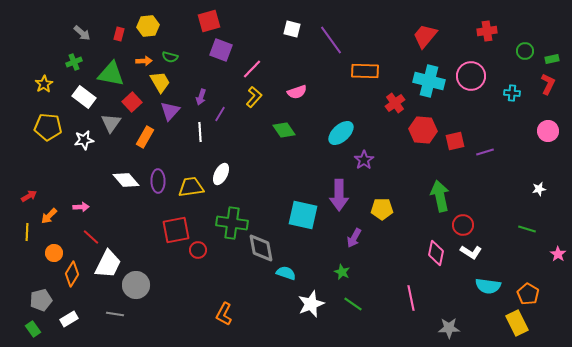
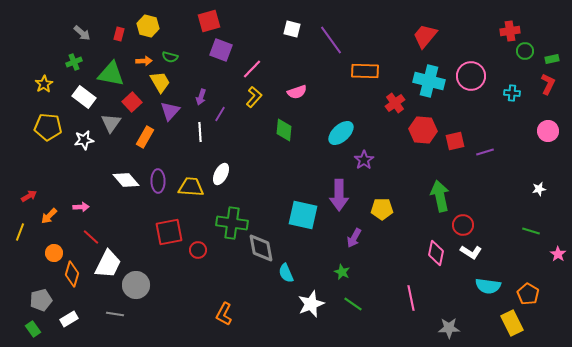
yellow hexagon at (148, 26): rotated 20 degrees clockwise
red cross at (487, 31): moved 23 px right
green diamond at (284, 130): rotated 40 degrees clockwise
yellow trapezoid at (191, 187): rotated 12 degrees clockwise
green line at (527, 229): moved 4 px right, 2 px down
red square at (176, 230): moved 7 px left, 2 px down
yellow line at (27, 232): moved 7 px left; rotated 18 degrees clockwise
cyan semicircle at (286, 273): rotated 132 degrees counterclockwise
orange diamond at (72, 274): rotated 15 degrees counterclockwise
yellow rectangle at (517, 323): moved 5 px left
